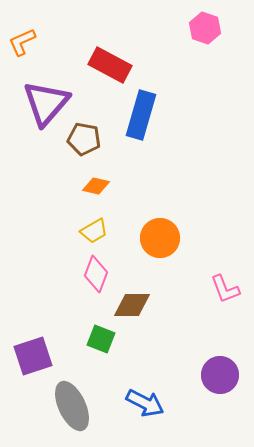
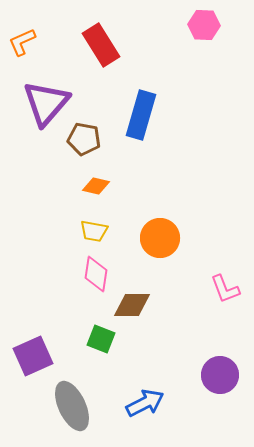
pink hexagon: moved 1 px left, 3 px up; rotated 16 degrees counterclockwise
red rectangle: moved 9 px left, 20 px up; rotated 30 degrees clockwise
yellow trapezoid: rotated 40 degrees clockwise
pink diamond: rotated 12 degrees counterclockwise
purple square: rotated 6 degrees counterclockwise
blue arrow: rotated 54 degrees counterclockwise
